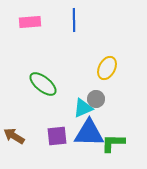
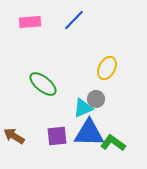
blue line: rotated 45 degrees clockwise
green L-shape: rotated 35 degrees clockwise
